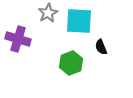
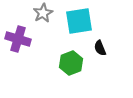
gray star: moved 5 px left
cyan square: rotated 12 degrees counterclockwise
black semicircle: moved 1 px left, 1 px down
